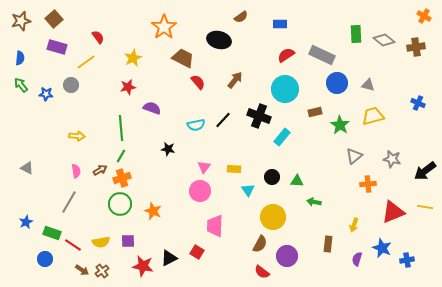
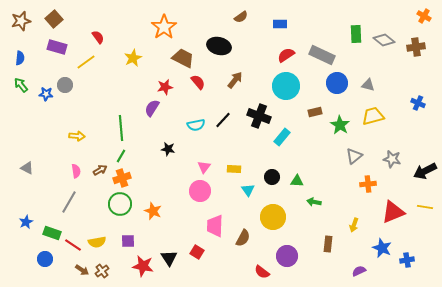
black ellipse at (219, 40): moved 6 px down
gray circle at (71, 85): moved 6 px left
red star at (128, 87): moved 37 px right
cyan circle at (285, 89): moved 1 px right, 3 px up
purple semicircle at (152, 108): rotated 78 degrees counterclockwise
black arrow at (425, 171): rotated 10 degrees clockwise
yellow semicircle at (101, 242): moved 4 px left
brown semicircle at (260, 244): moved 17 px left, 6 px up
black triangle at (169, 258): rotated 36 degrees counterclockwise
purple semicircle at (357, 259): moved 2 px right, 12 px down; rotated 48 degrees clockwise
